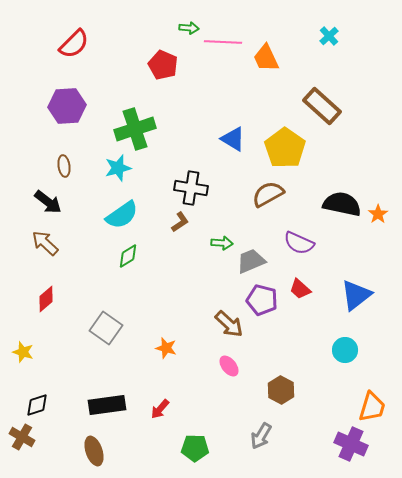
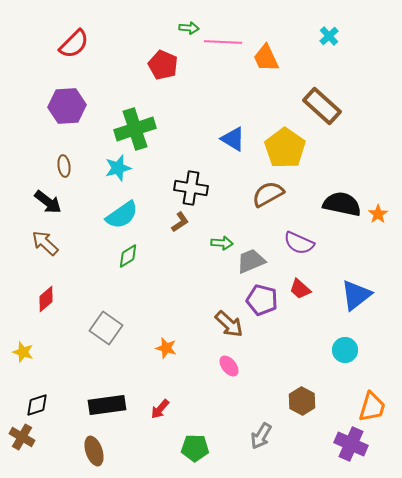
brown hexagon at (281, 390): moved 21 px right, 11 px down
